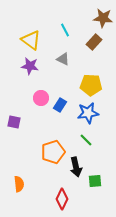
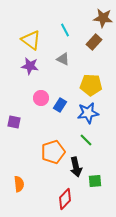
red diamond: moved 3 px right; rotated 20 degrees clockwise
